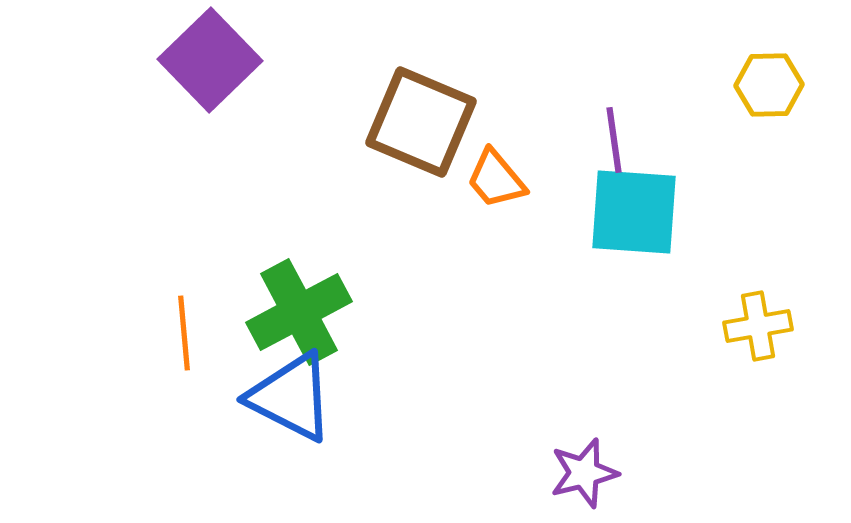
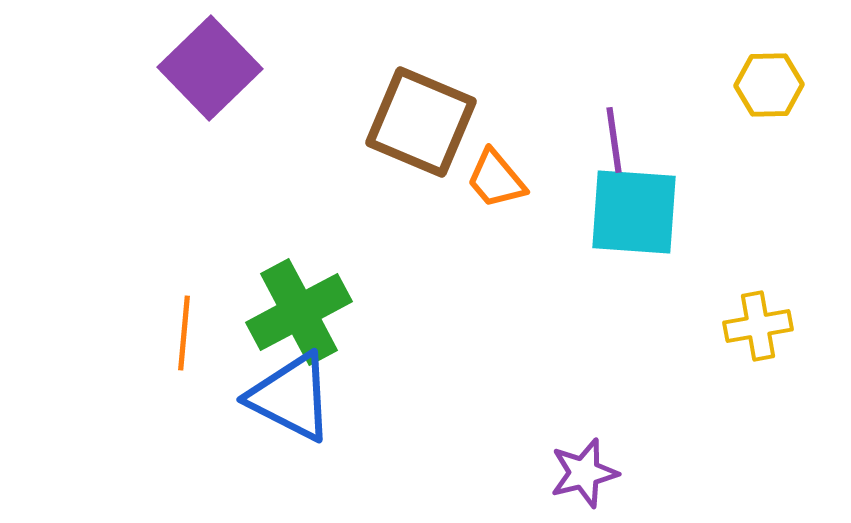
purple square: moved 8 px down
orange line: rotated 10 degrees clockwise
